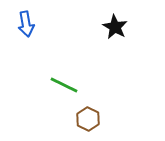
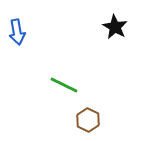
blue arrow: moved 9 px left, 8 px down
brown hexagon: moved 1 px down
